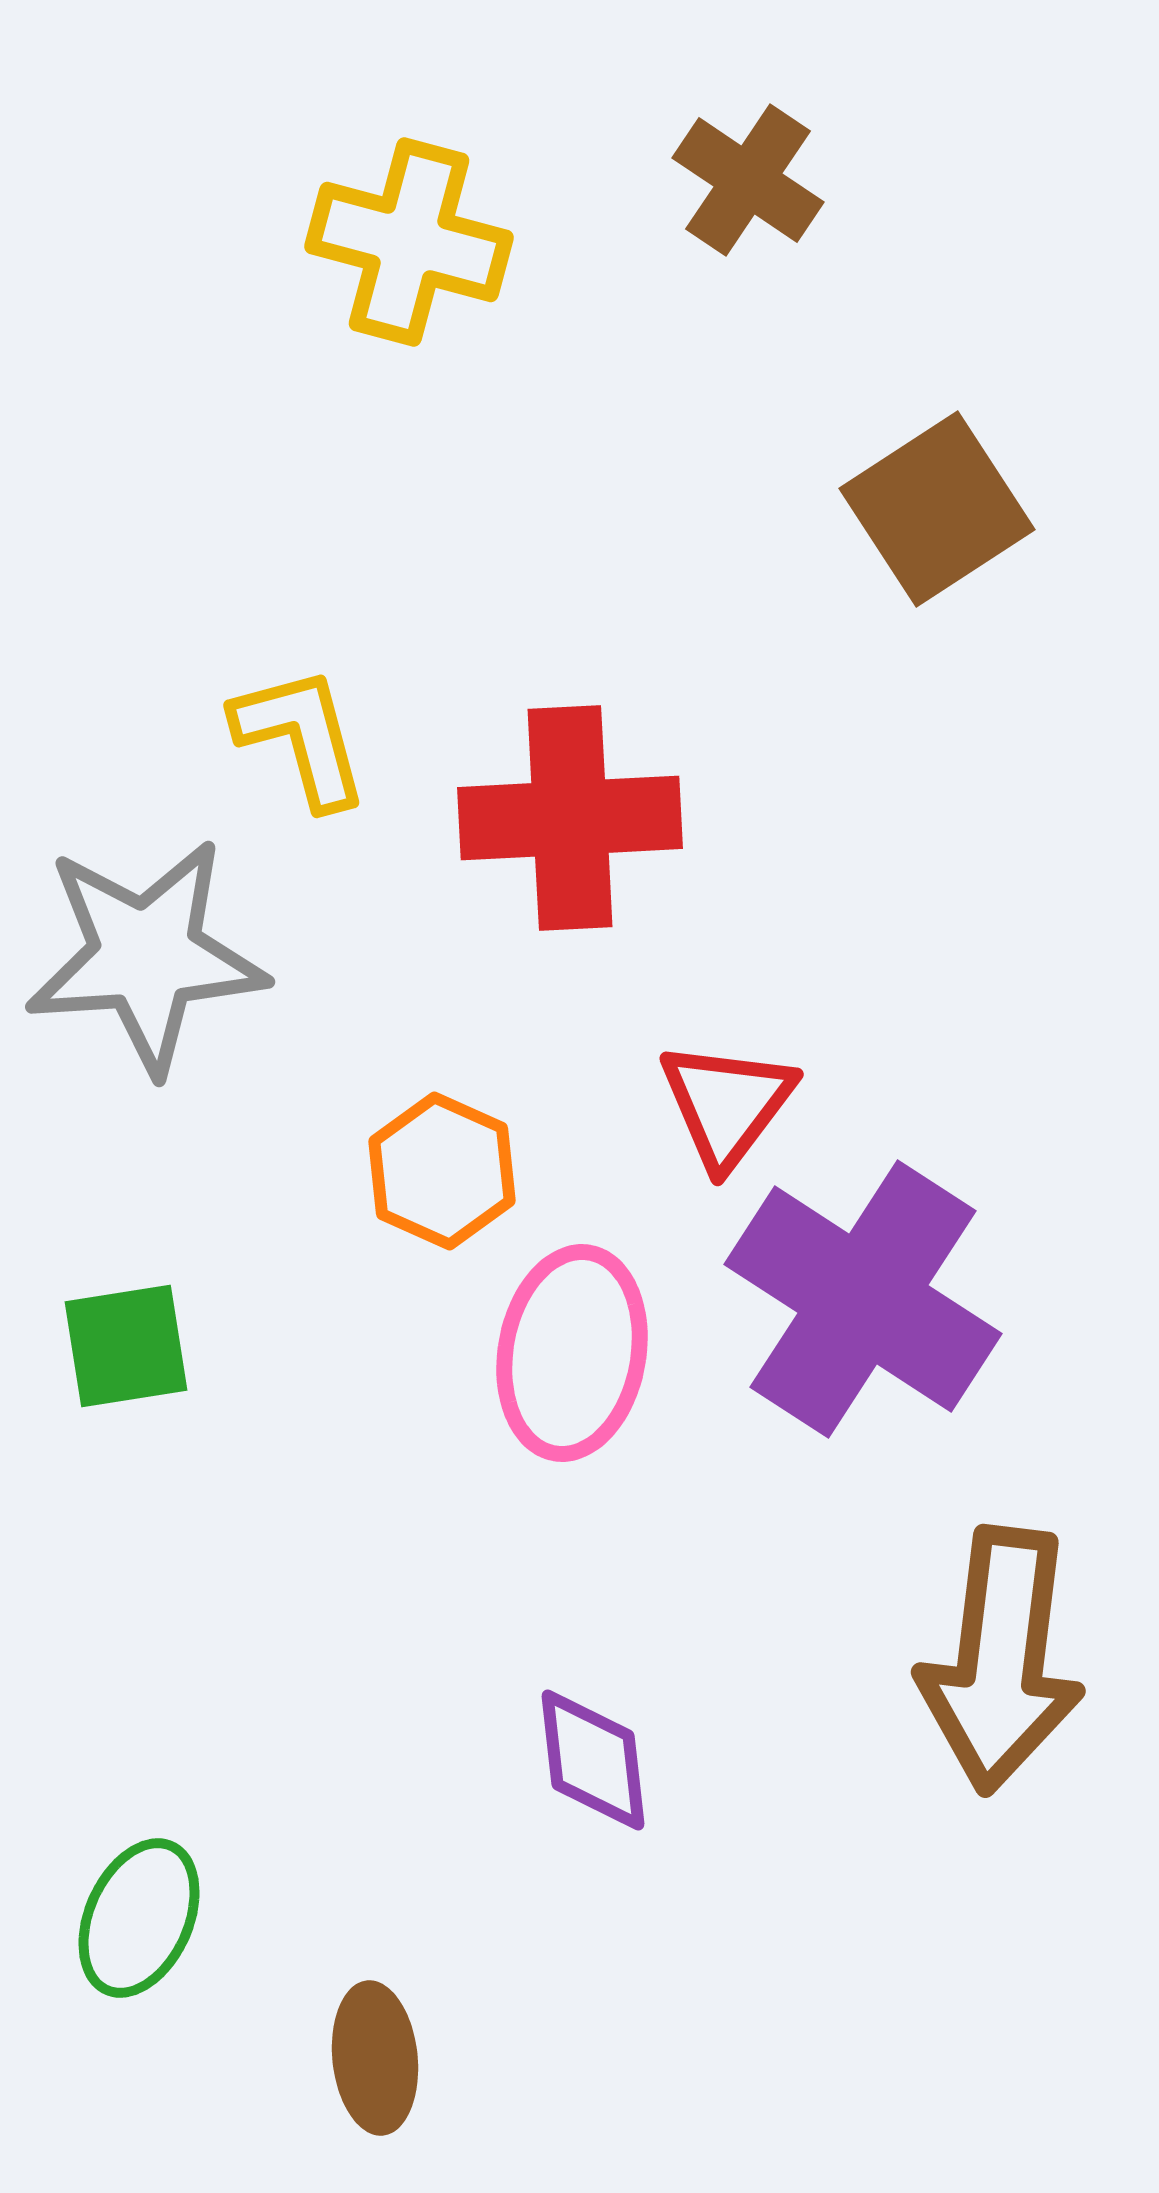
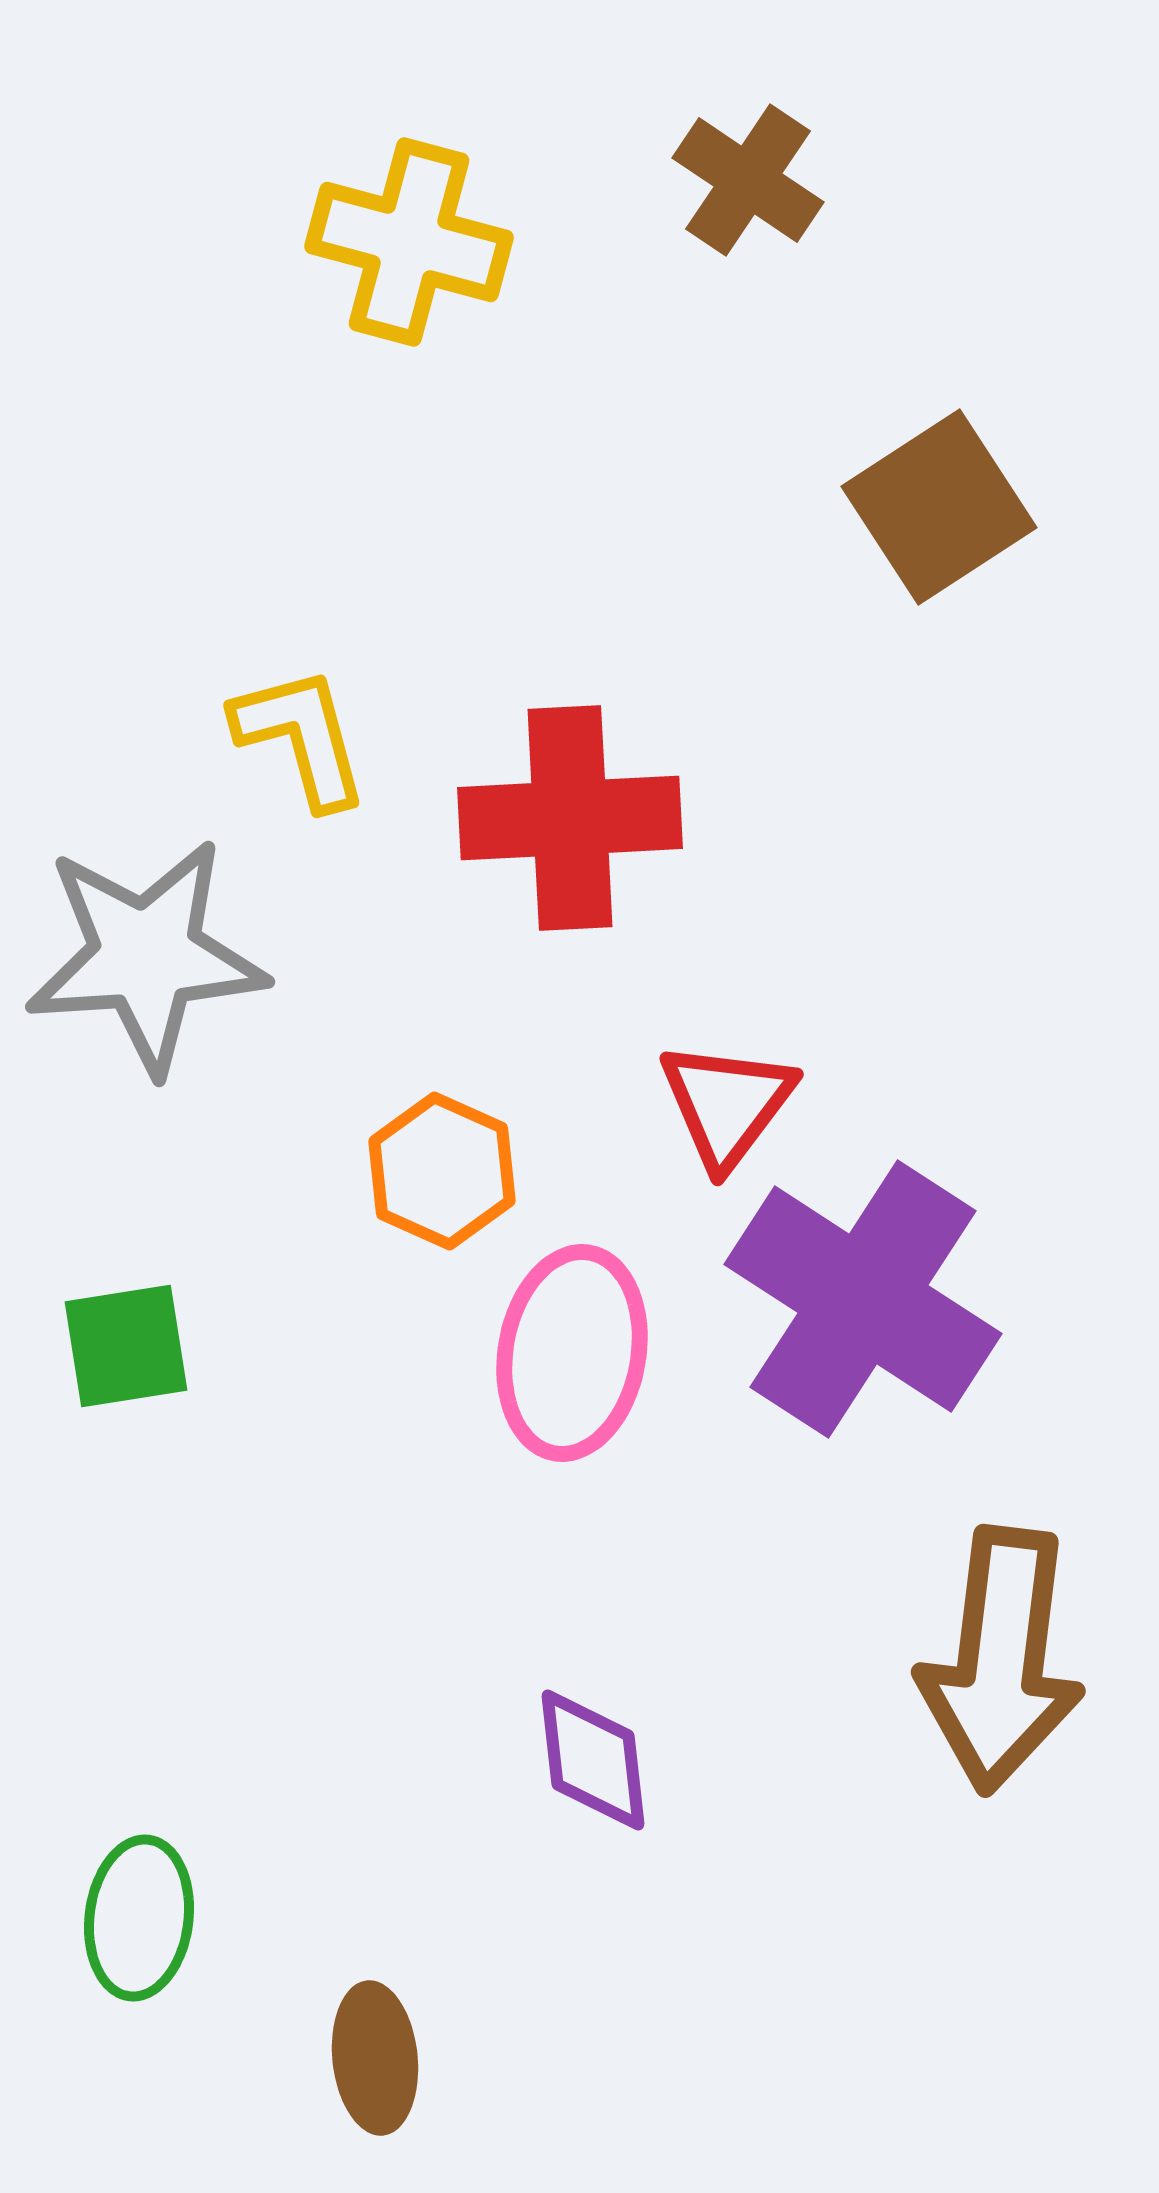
brown square: moved 2 px right, 2 px up
green ellipse: rotated 17 degrees counterclockwise
